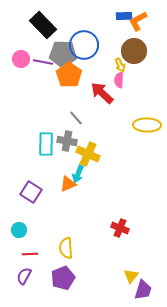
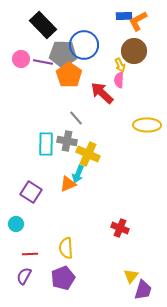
cyan circle: moved 3 px left, 6 px up
